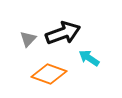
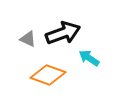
gray triangle: rotated 48 degrees counterclockwise
orange diamond: moved 1 px left, 1 px down
